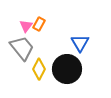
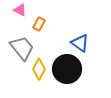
pink triangle: moved 6 px left, 16 px up; rotated 40 degrees counterclockwise
blue triangle: rotated 24 degrees counterclockwise
